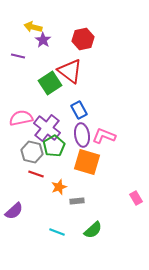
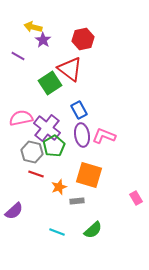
purple line: rotated 16 degrees clockwise
red triangle: moved 2 px up
orange square: moved 2 px right, 13 px down
